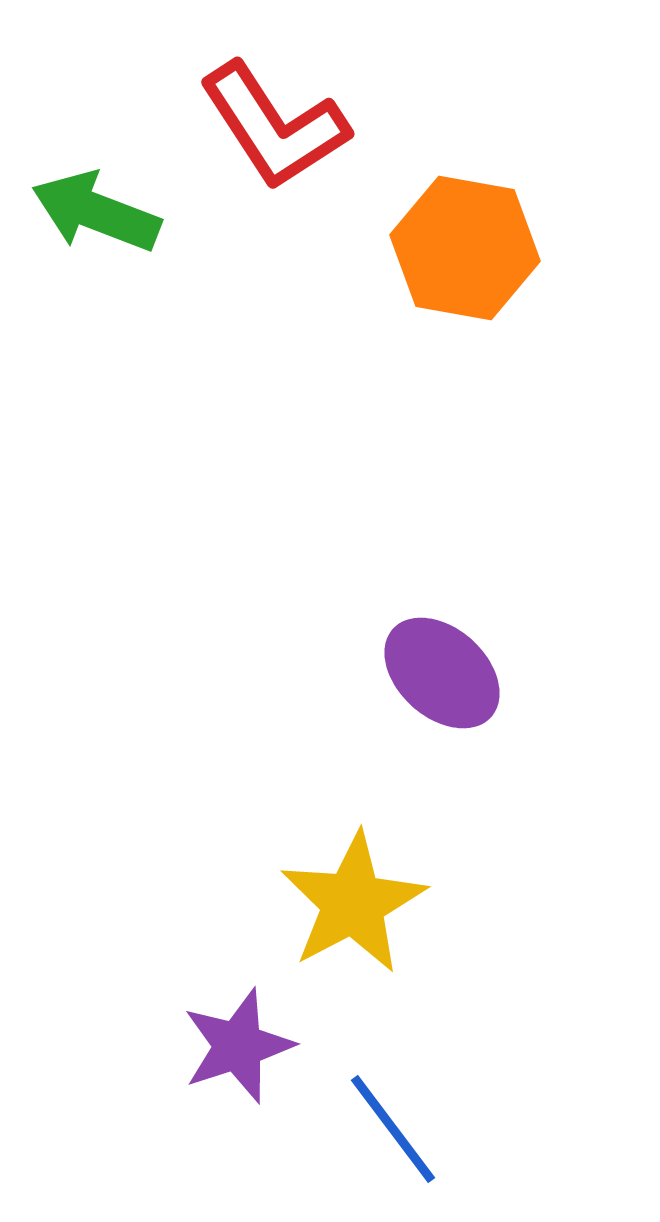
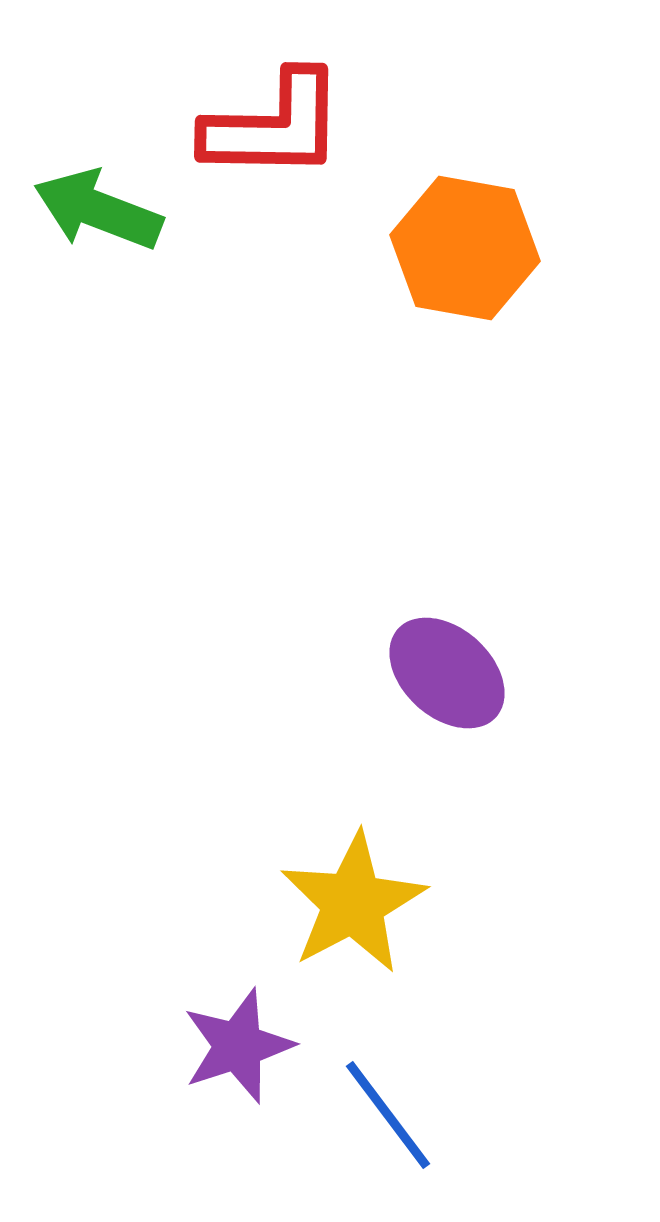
red L-shape: rotated 56 degrees counterclockwise
green arrow: moved 2 px right, 2 px up
purple ellipse: moved 5 px right
blue line: moved 5 px left, 14 px up
